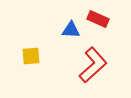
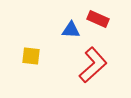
yellow square: rotated 12 degrees clockwise
